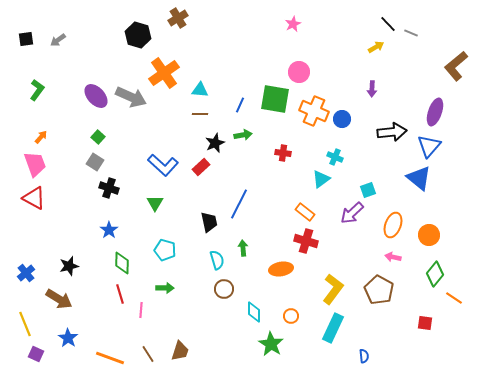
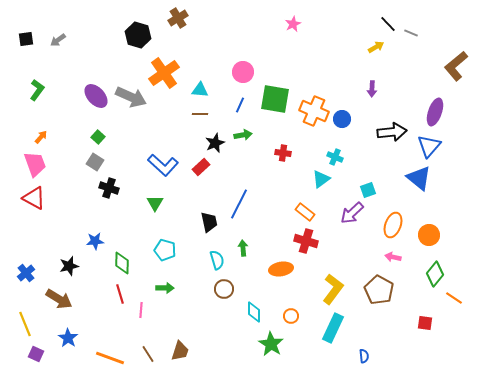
pink circle at (299, 72): moved 56 px left
blue star at (109, 230): moved 14 px left, 11 px down; rotated 30 degrees clockwise
